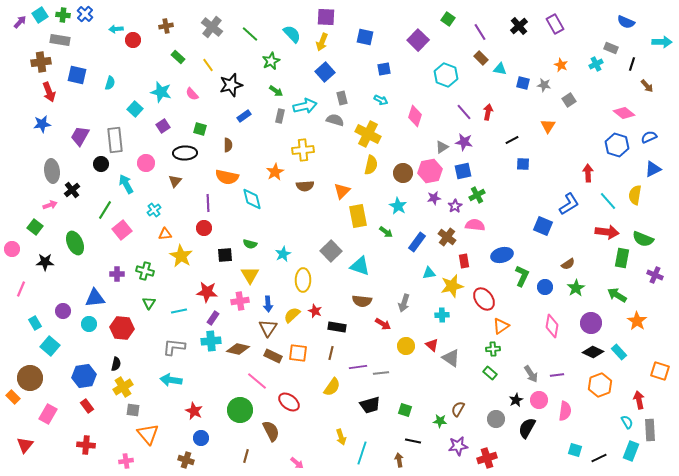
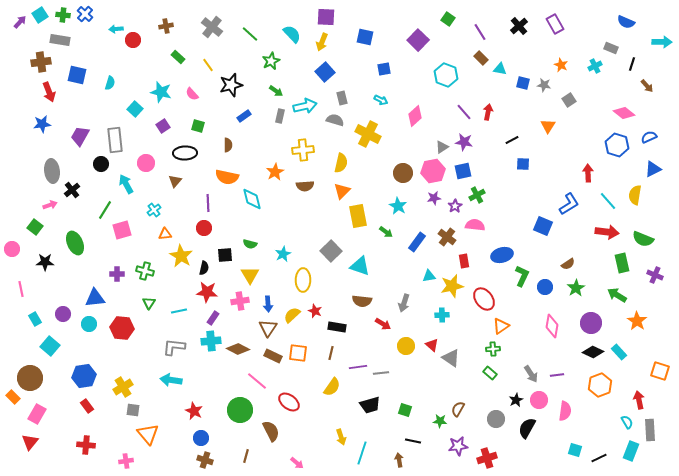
cyan cross at (596, 64): moved 1 px left, 2 px down
pink diamond at (415, 116): rotated 30 degrees clockwise
green square at (200, 129): moved 2 px left, 3 px up
yellow semicircle at (371, 165): moved 30 px left, 2 px up
pink hexagon at (430, 171): moved 3 px right
pink square at (122, 230): rotated 24 degrees clockwise
green rectangle at (622, 258): moved 5 px down; rotated 24 degrees counterclockwise
cyan triangle at (429, 273): moved 3 px down
pink line at (21, 289): rotated 35 degrees counterclockwise
purple circle at (63, 311): moved 3 px down
cyan rectangle at (35, 323): moved 4 px up
brown diamond at (238, 349): rotated 15 degrees clockwise
black semicircle at (116, 364): moved 88 px right, 96 px up
pink rectangle at (48, 414): moved 11 px left
red triangle at (25, 445): moved 5 px right, 3 px up
brown cross at (186, 460): moved 19 px right
